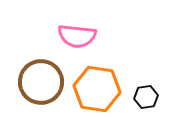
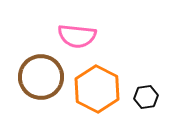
brown circle: moved 5 px up
orange hexagon: rotated 18 degrees clockwise
